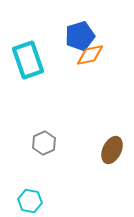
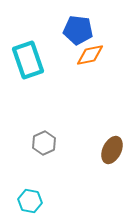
blue pentagon: moved 2 px left, 6 px up; rotated 24 degrees clockwise
